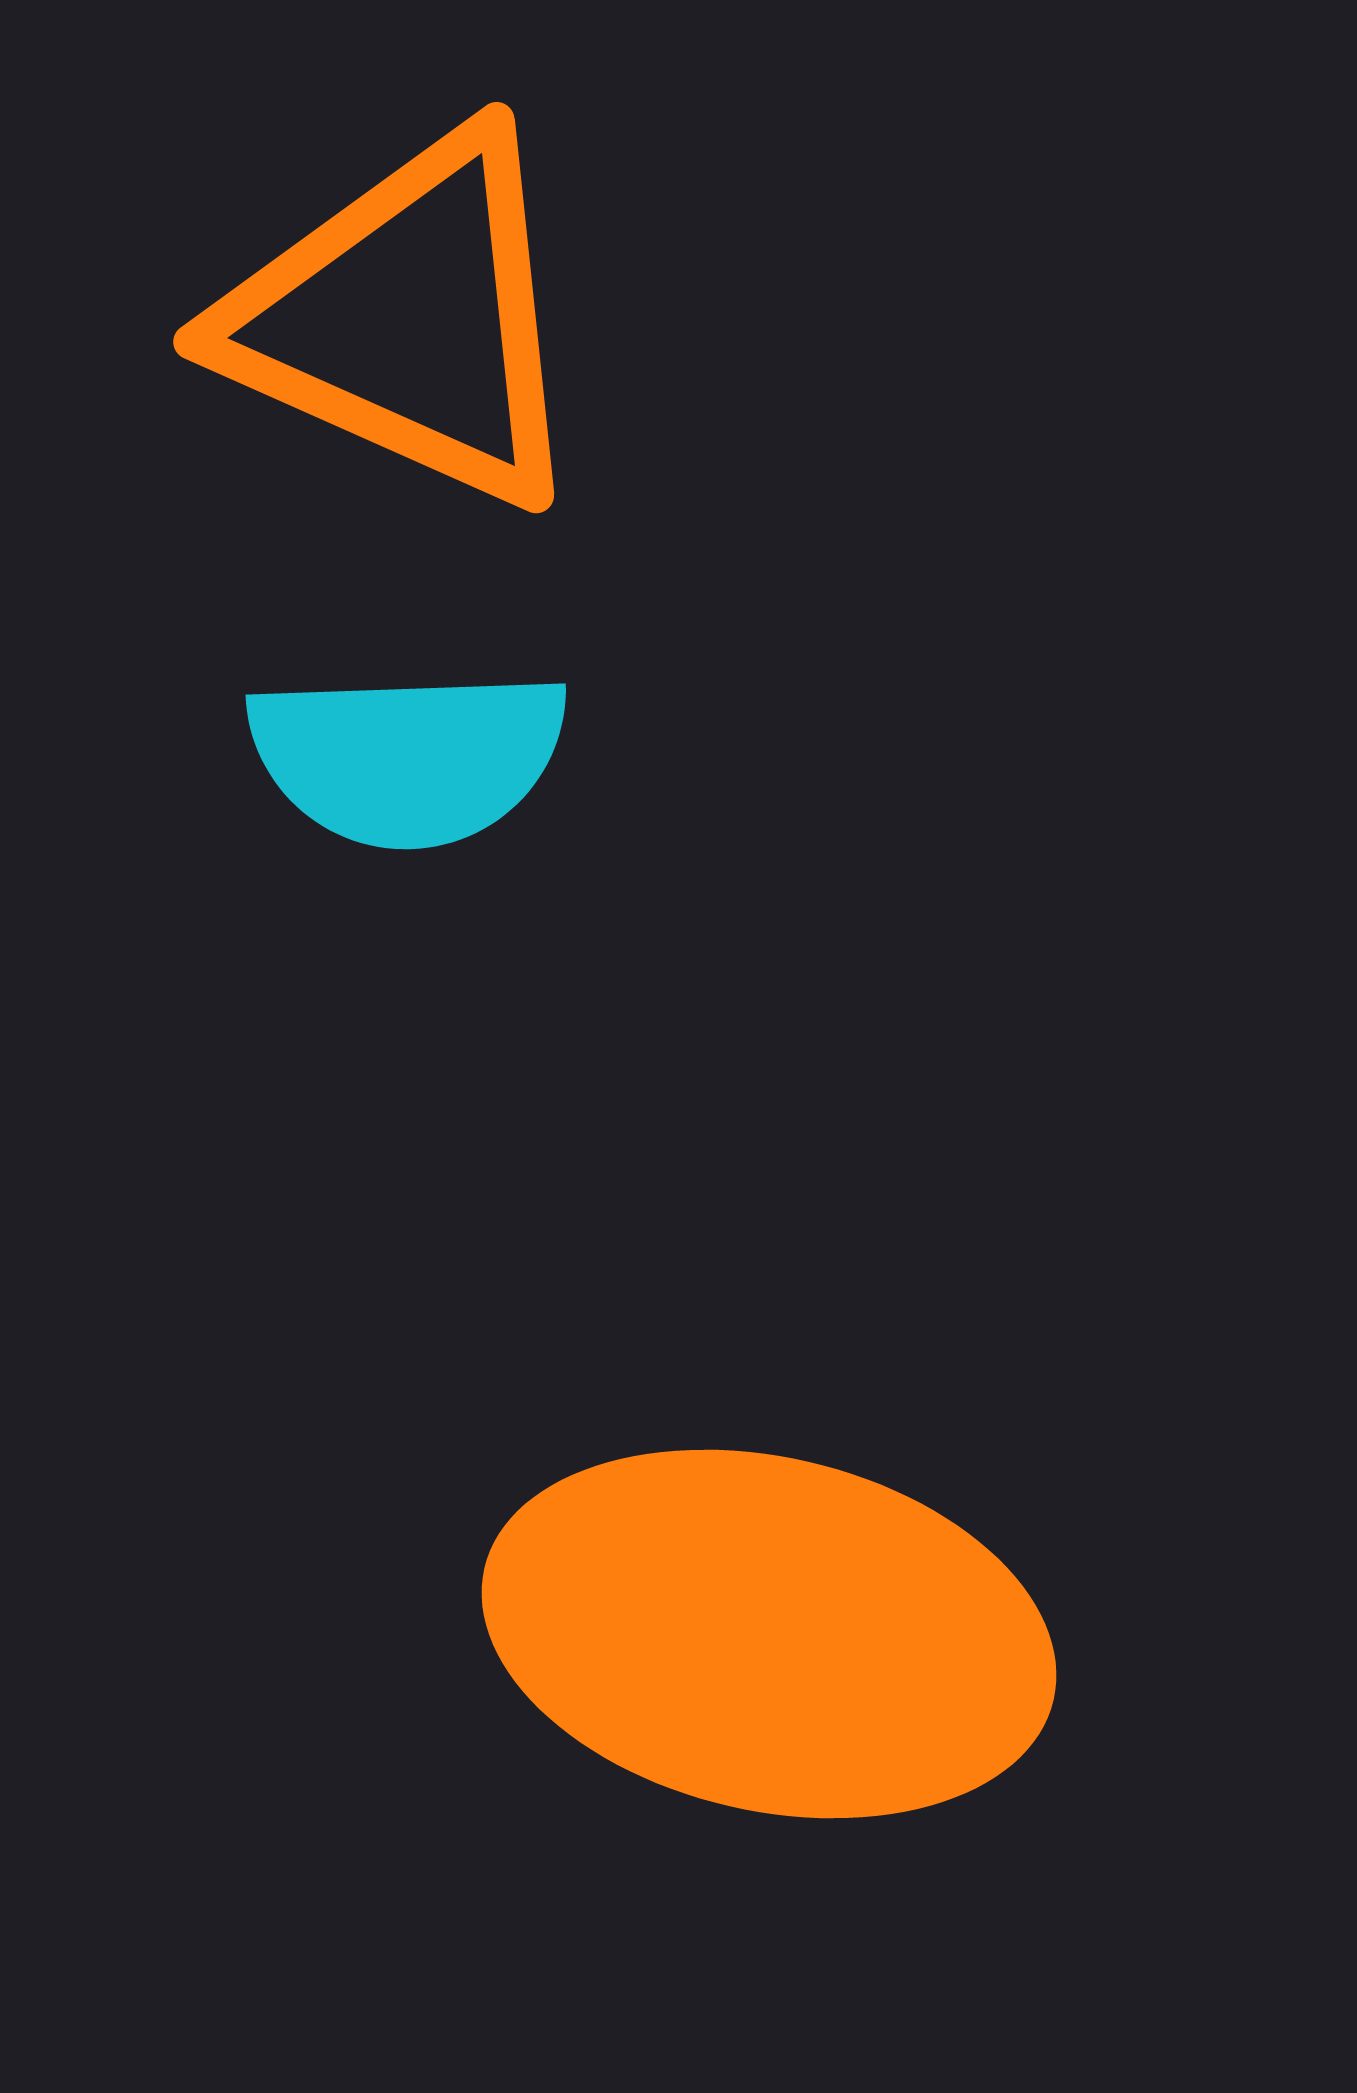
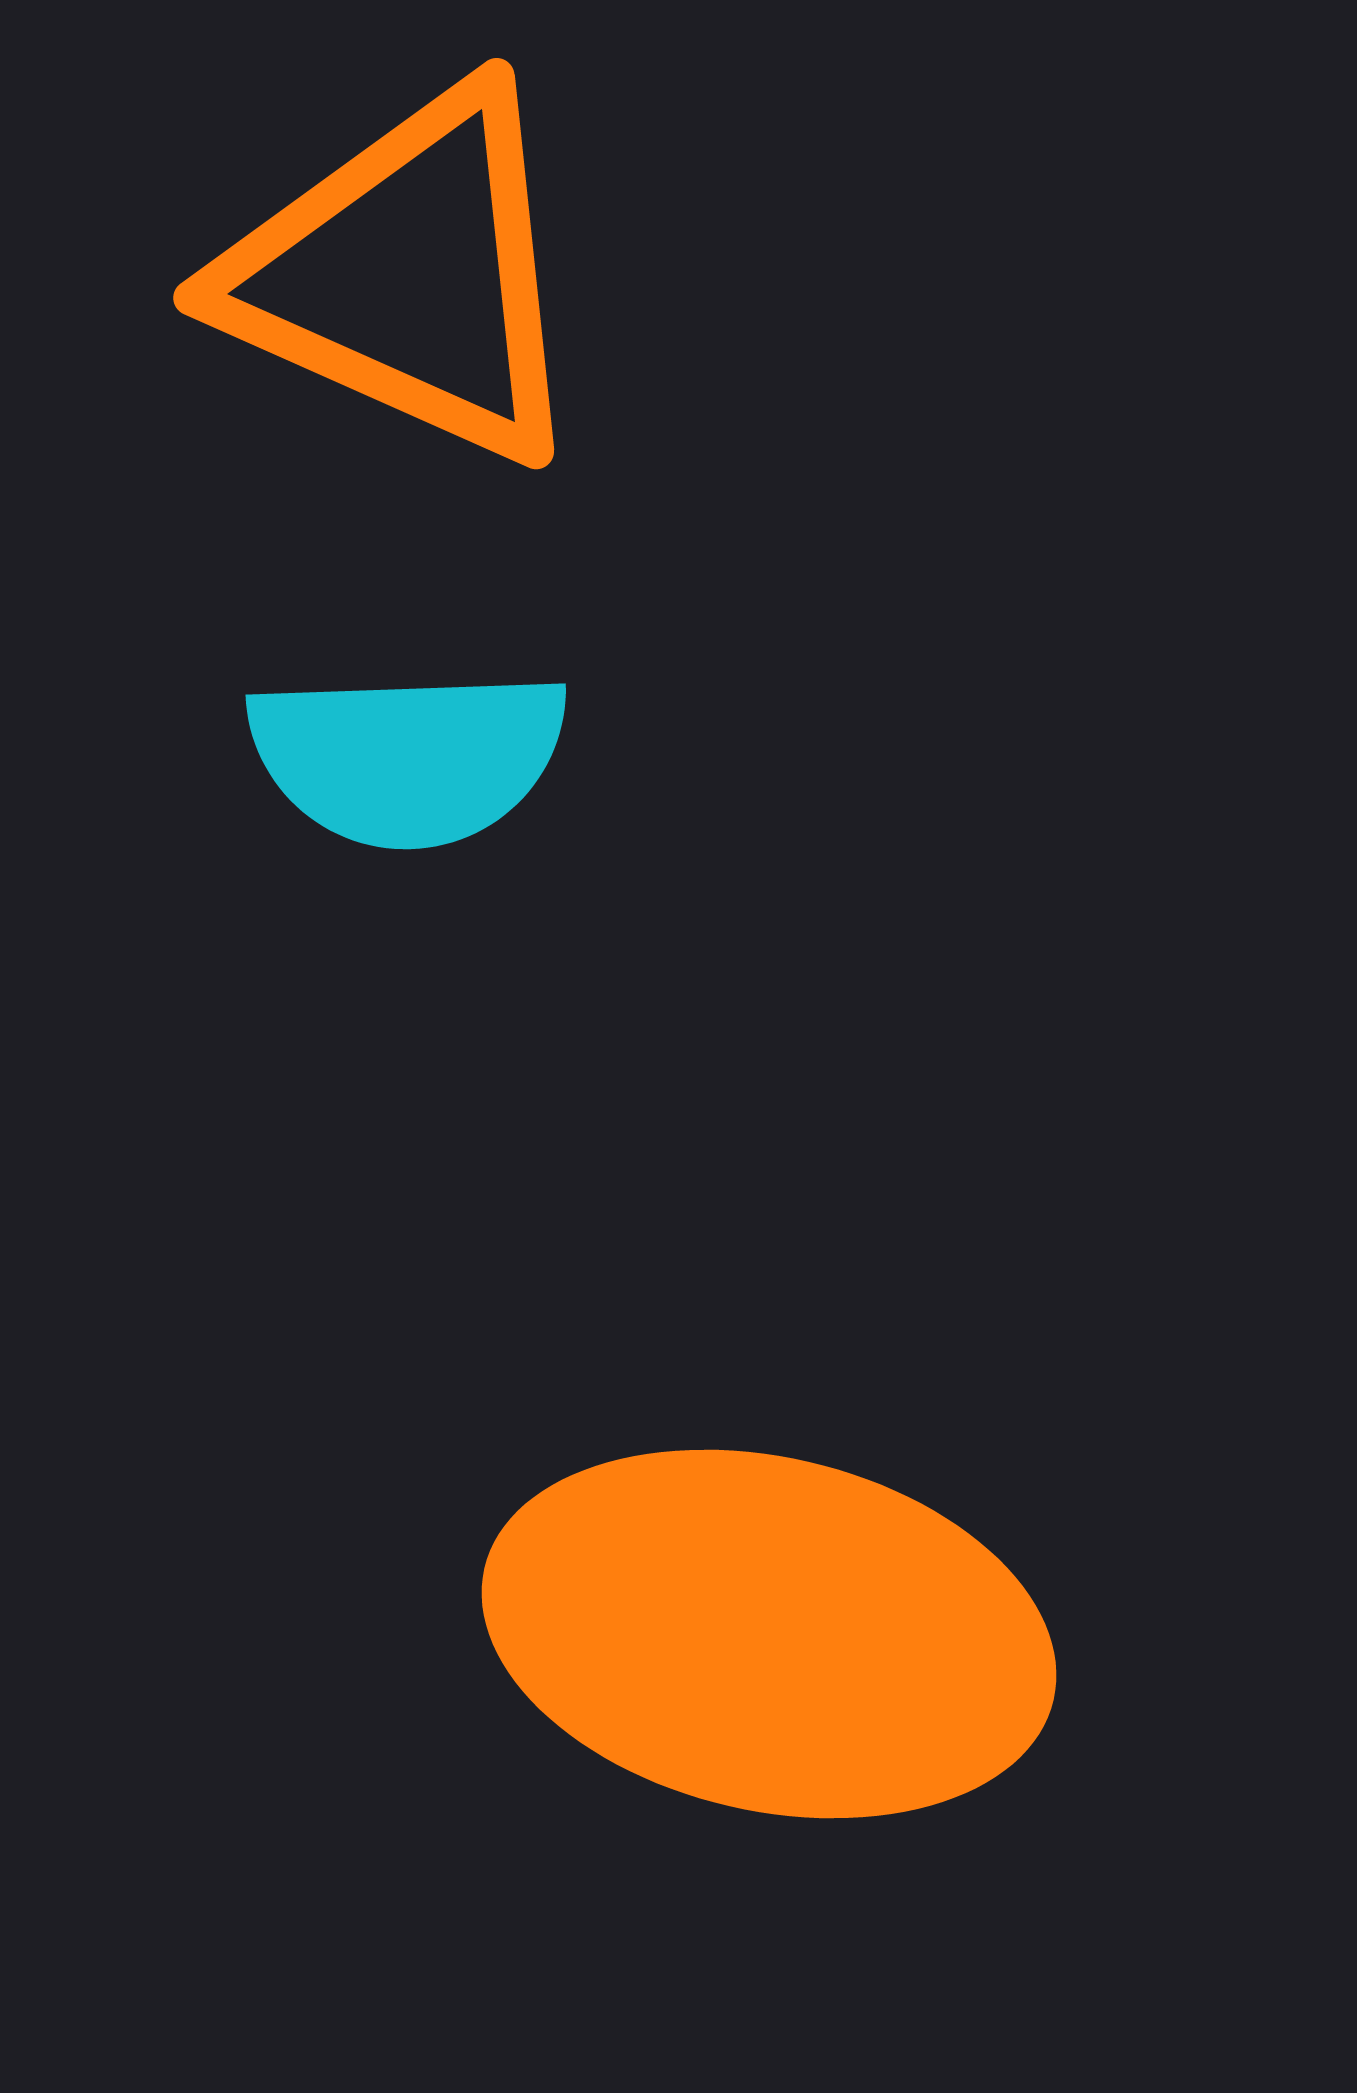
orange triangle: moved 44 px up
